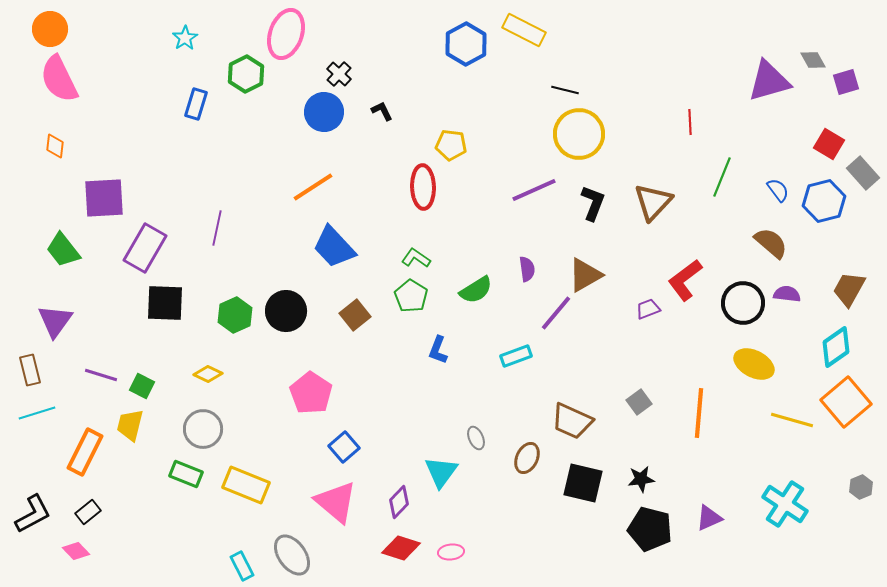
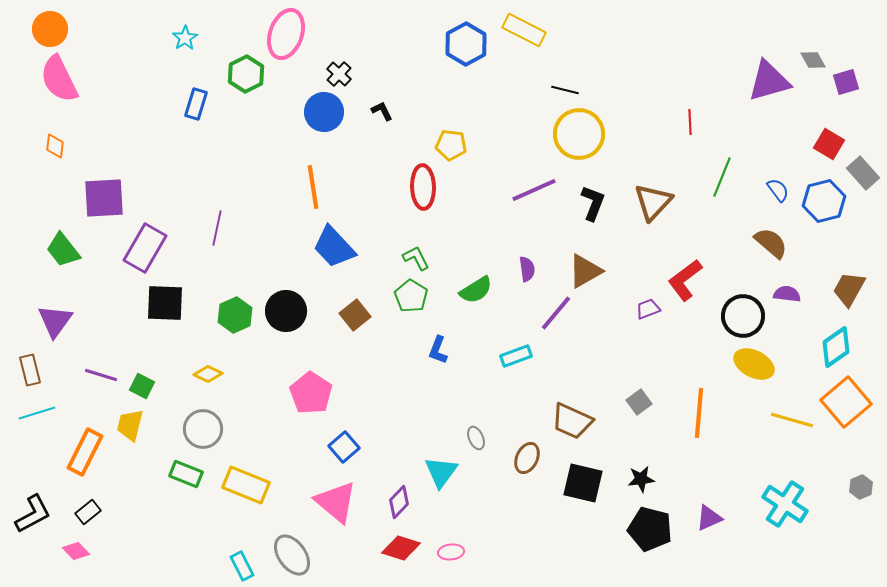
orange line at (313, 187): rotated 66 degrees counterclockwise
green L-shape at (416, 258): rotated 28 degrees clockwise
brown triangle at (585, 275): moved 4 px up
black circle at (743, 303): moved 13 px down
